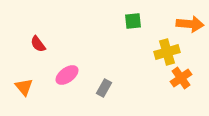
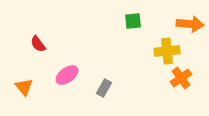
yellow cross: moved 1 px up; rotated 10 degrees clockwise
